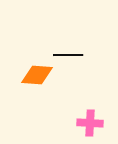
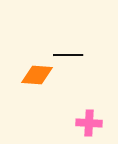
pink cross: moved 1 px left
